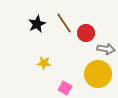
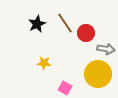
brown line: moved 1 px right
